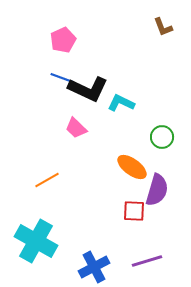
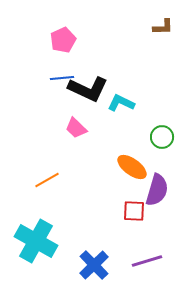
brown L-shape: rotated 70 degrees counterclockwise
blue line: rotated 25 degrees counterclockwise
blue cross: moved 2 px up; rotated 16 degrees counterclockwise
